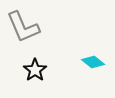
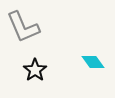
cyan diamond: rotated 15 degrees clockwise
